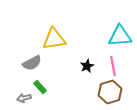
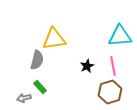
gray semicircle: moved 5 px right, 3 px up; rotated 48 degrees counterclockwise
